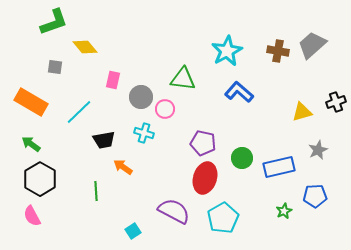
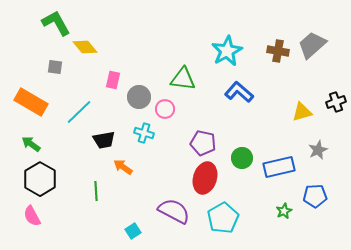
green L-shape: moved 2 px right, 1 px down; rotated 100 degrees counterclockwise
gray circle: moved 2 px left
